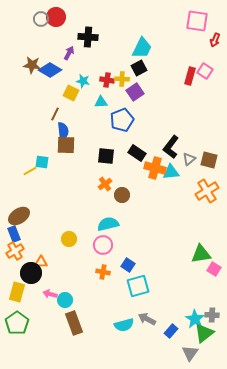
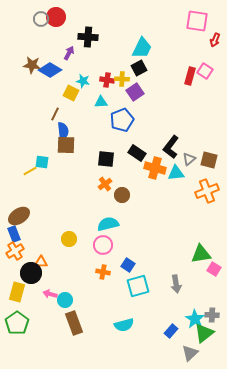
black square at (106, 156): moved 3 px down
cyan triangle at (171, 172): moved 5 px right, 1 px down
orange cross at (207, 191): rotated 10 degrees clockwise
gray arrow at (147, 319): moved 29 px right, 35 px up; rotated 126 degrees counterclockwise
gray triangle at (190, 353): rotated 12 degrees clockwise
